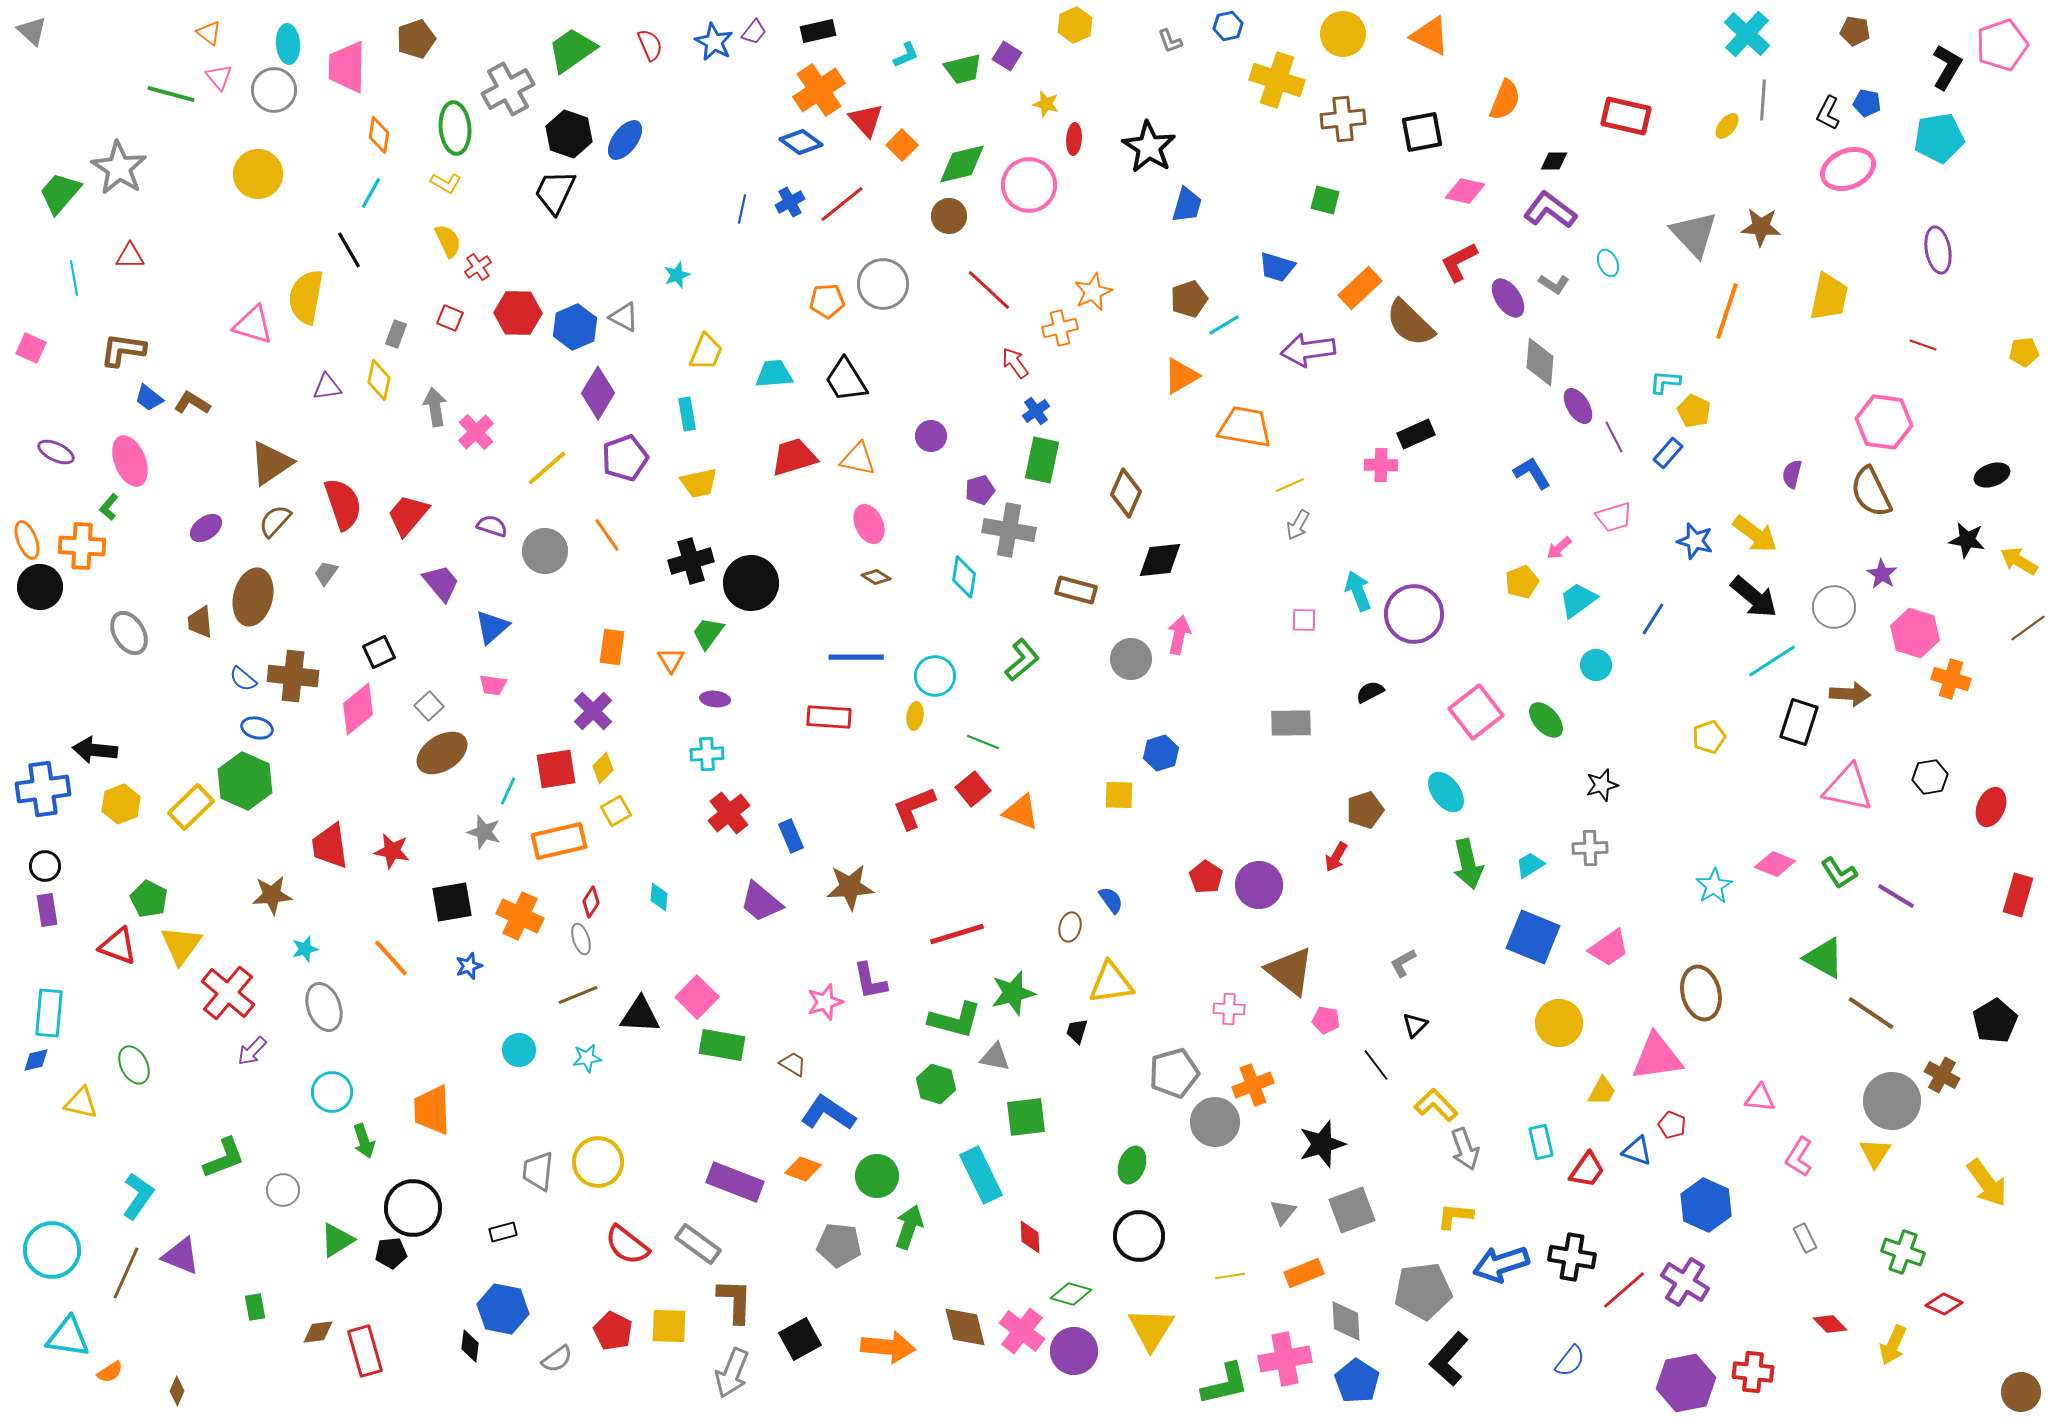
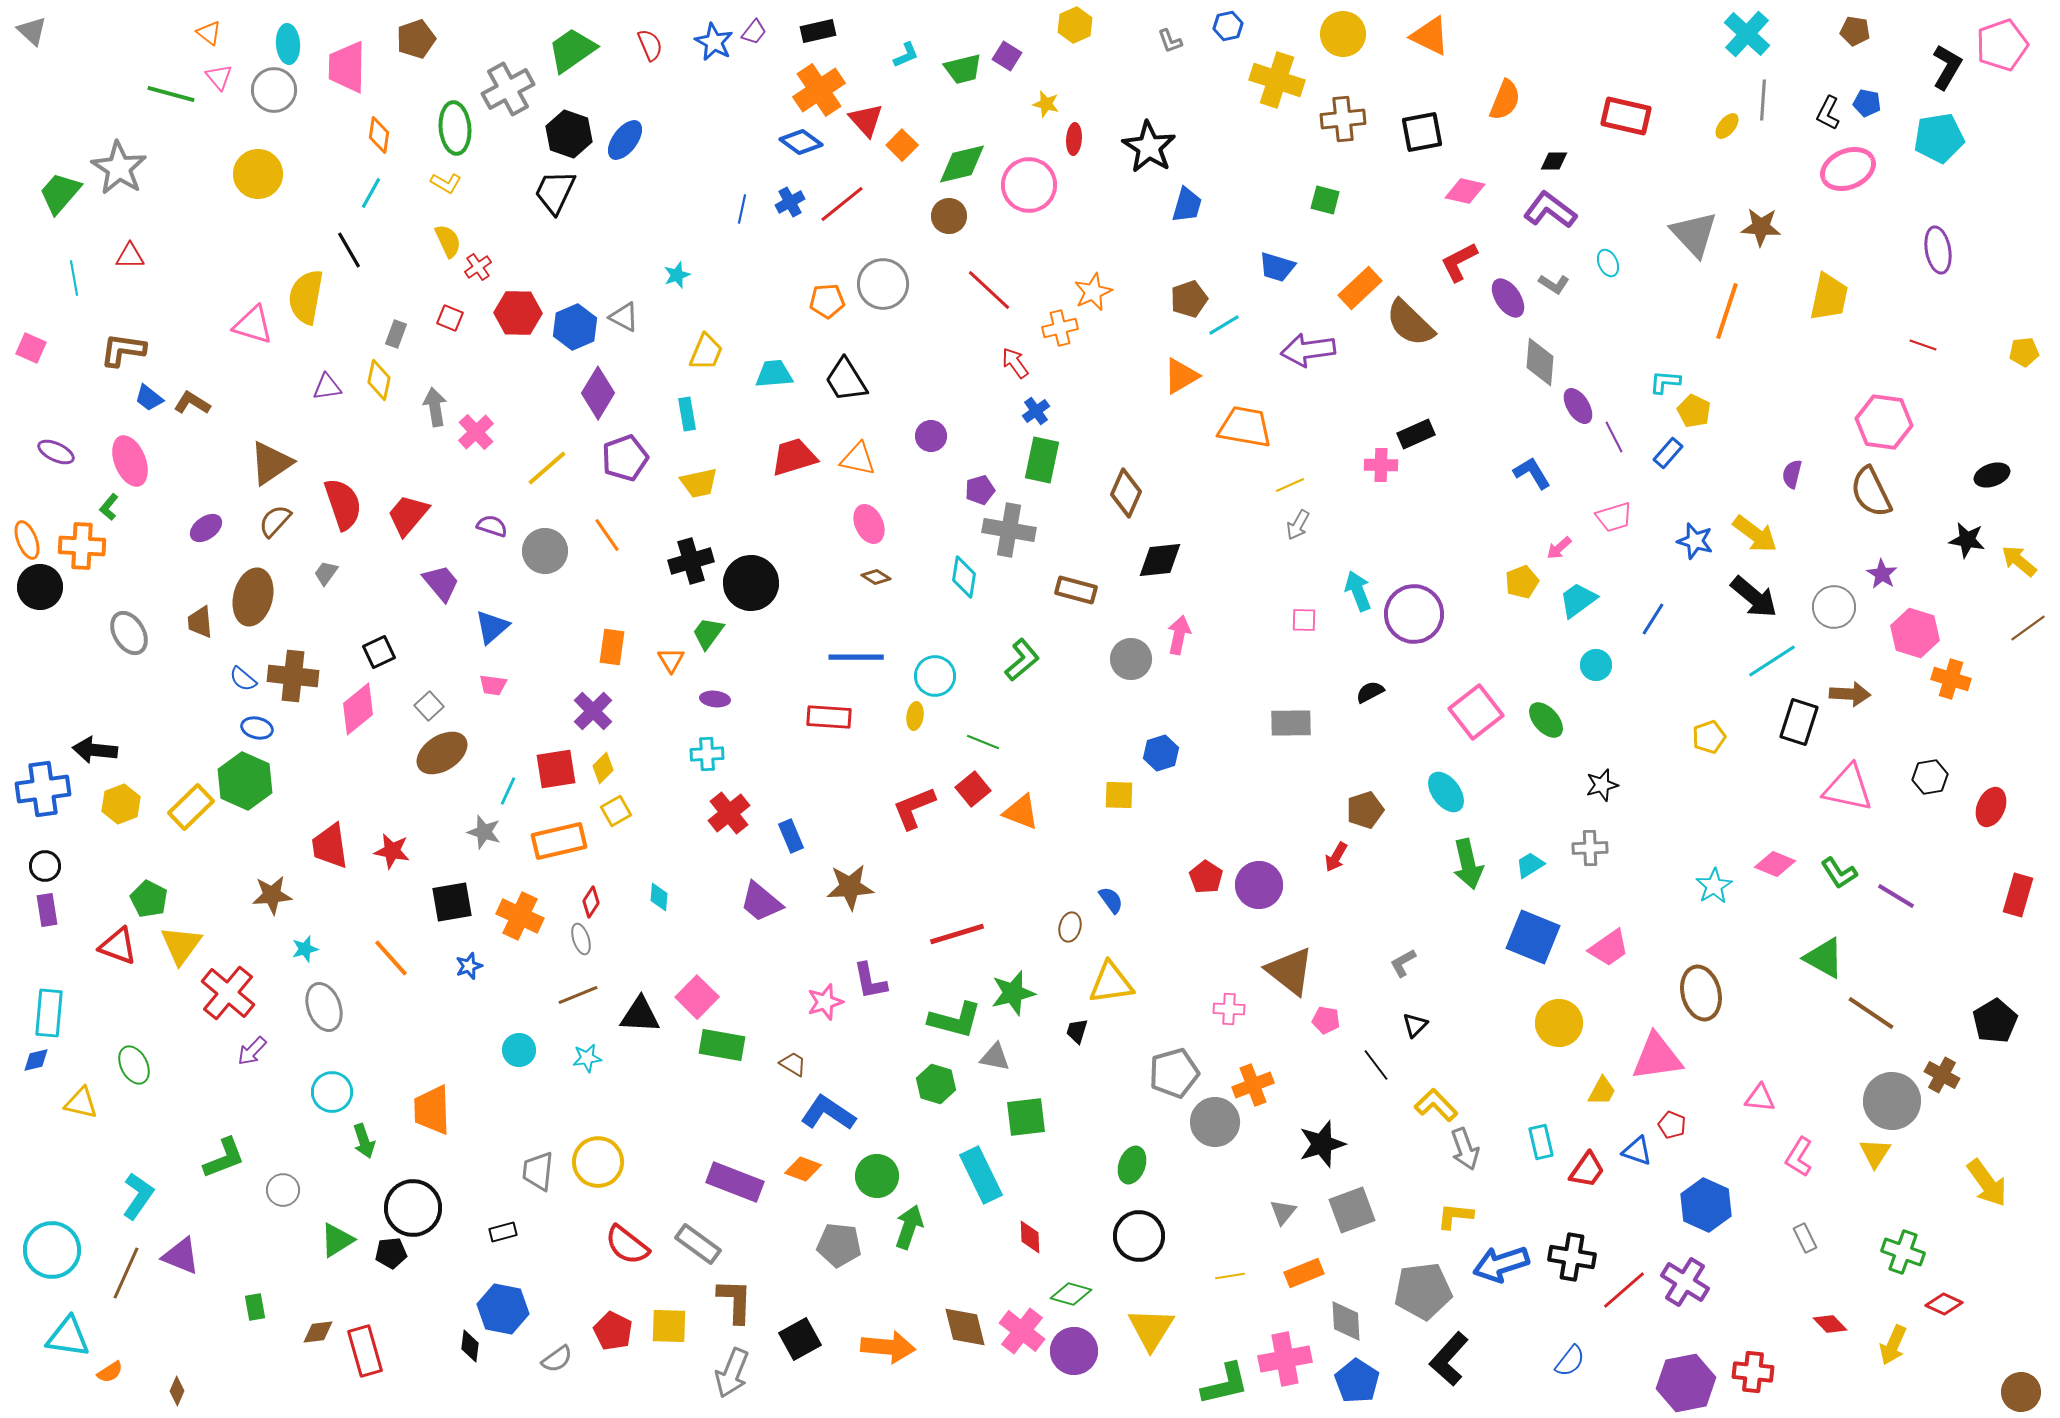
yellow arrow at (2019, 561): rotated 9 degrees clockwise
